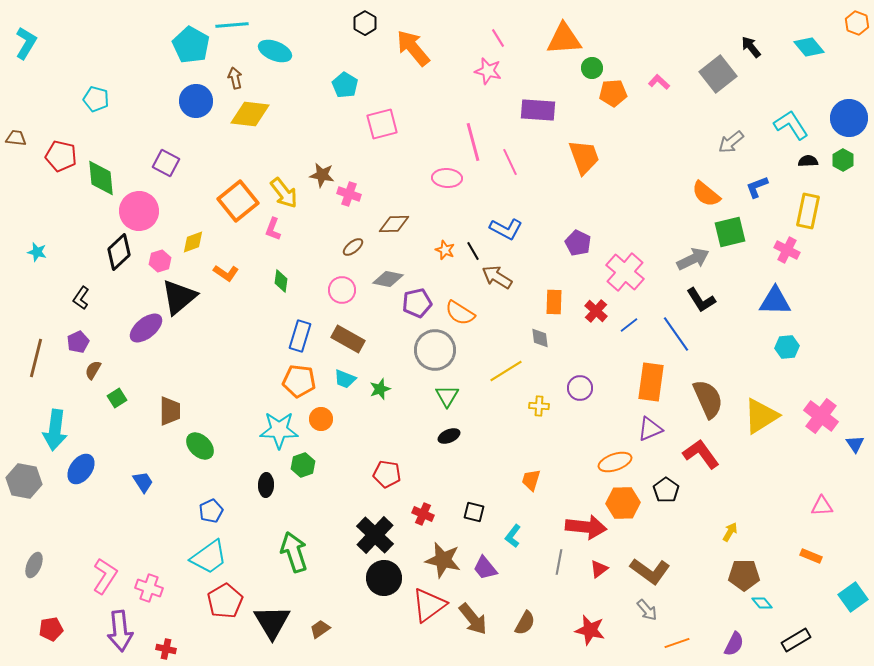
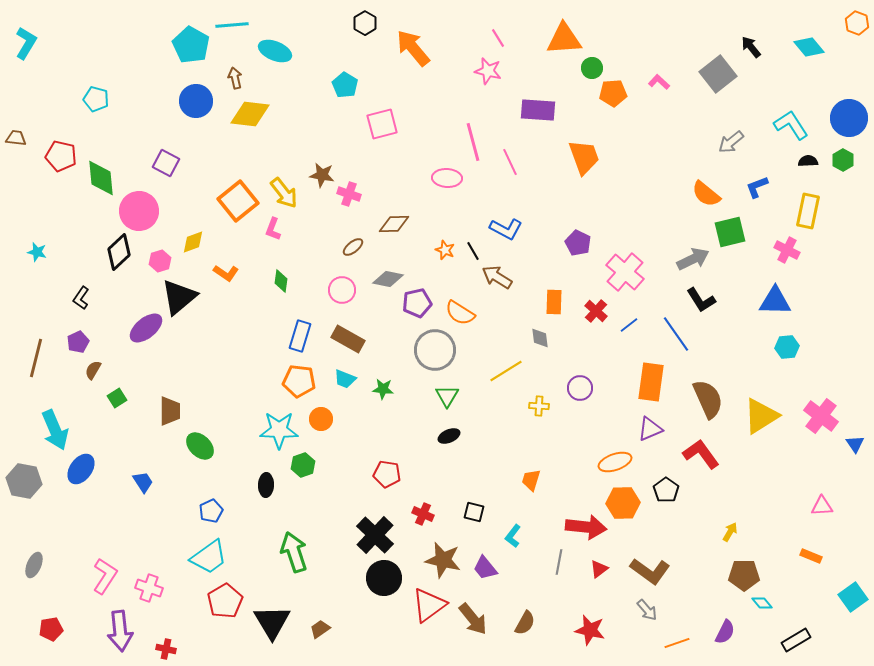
green star at (380, 389): moved 3 px right; rotated 25 degrees clockwise
cyan arrow at (55, 430): rotated 30 degrees counterclockwise
purple semicircle at (734, 644): moved 9 px left, 12 px up
